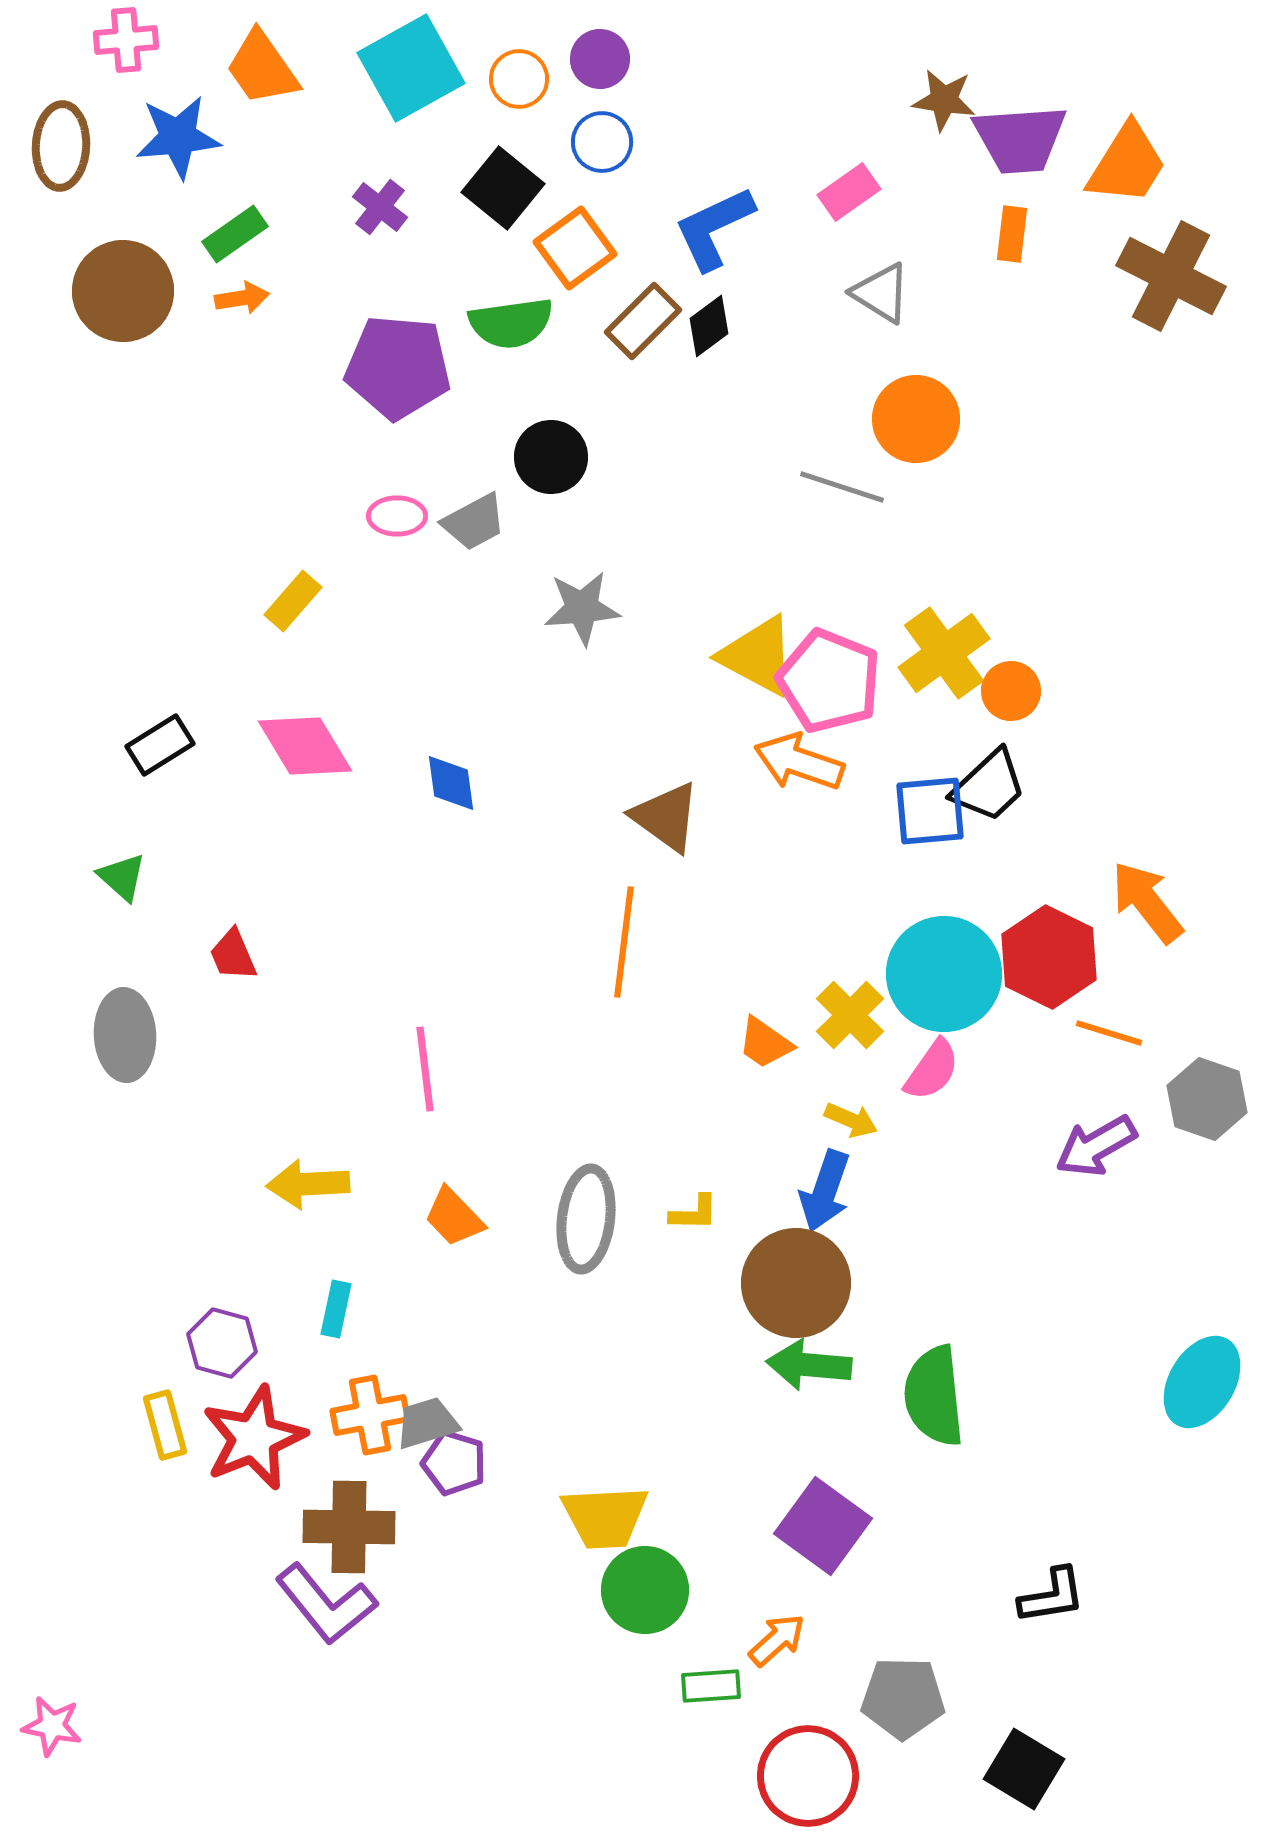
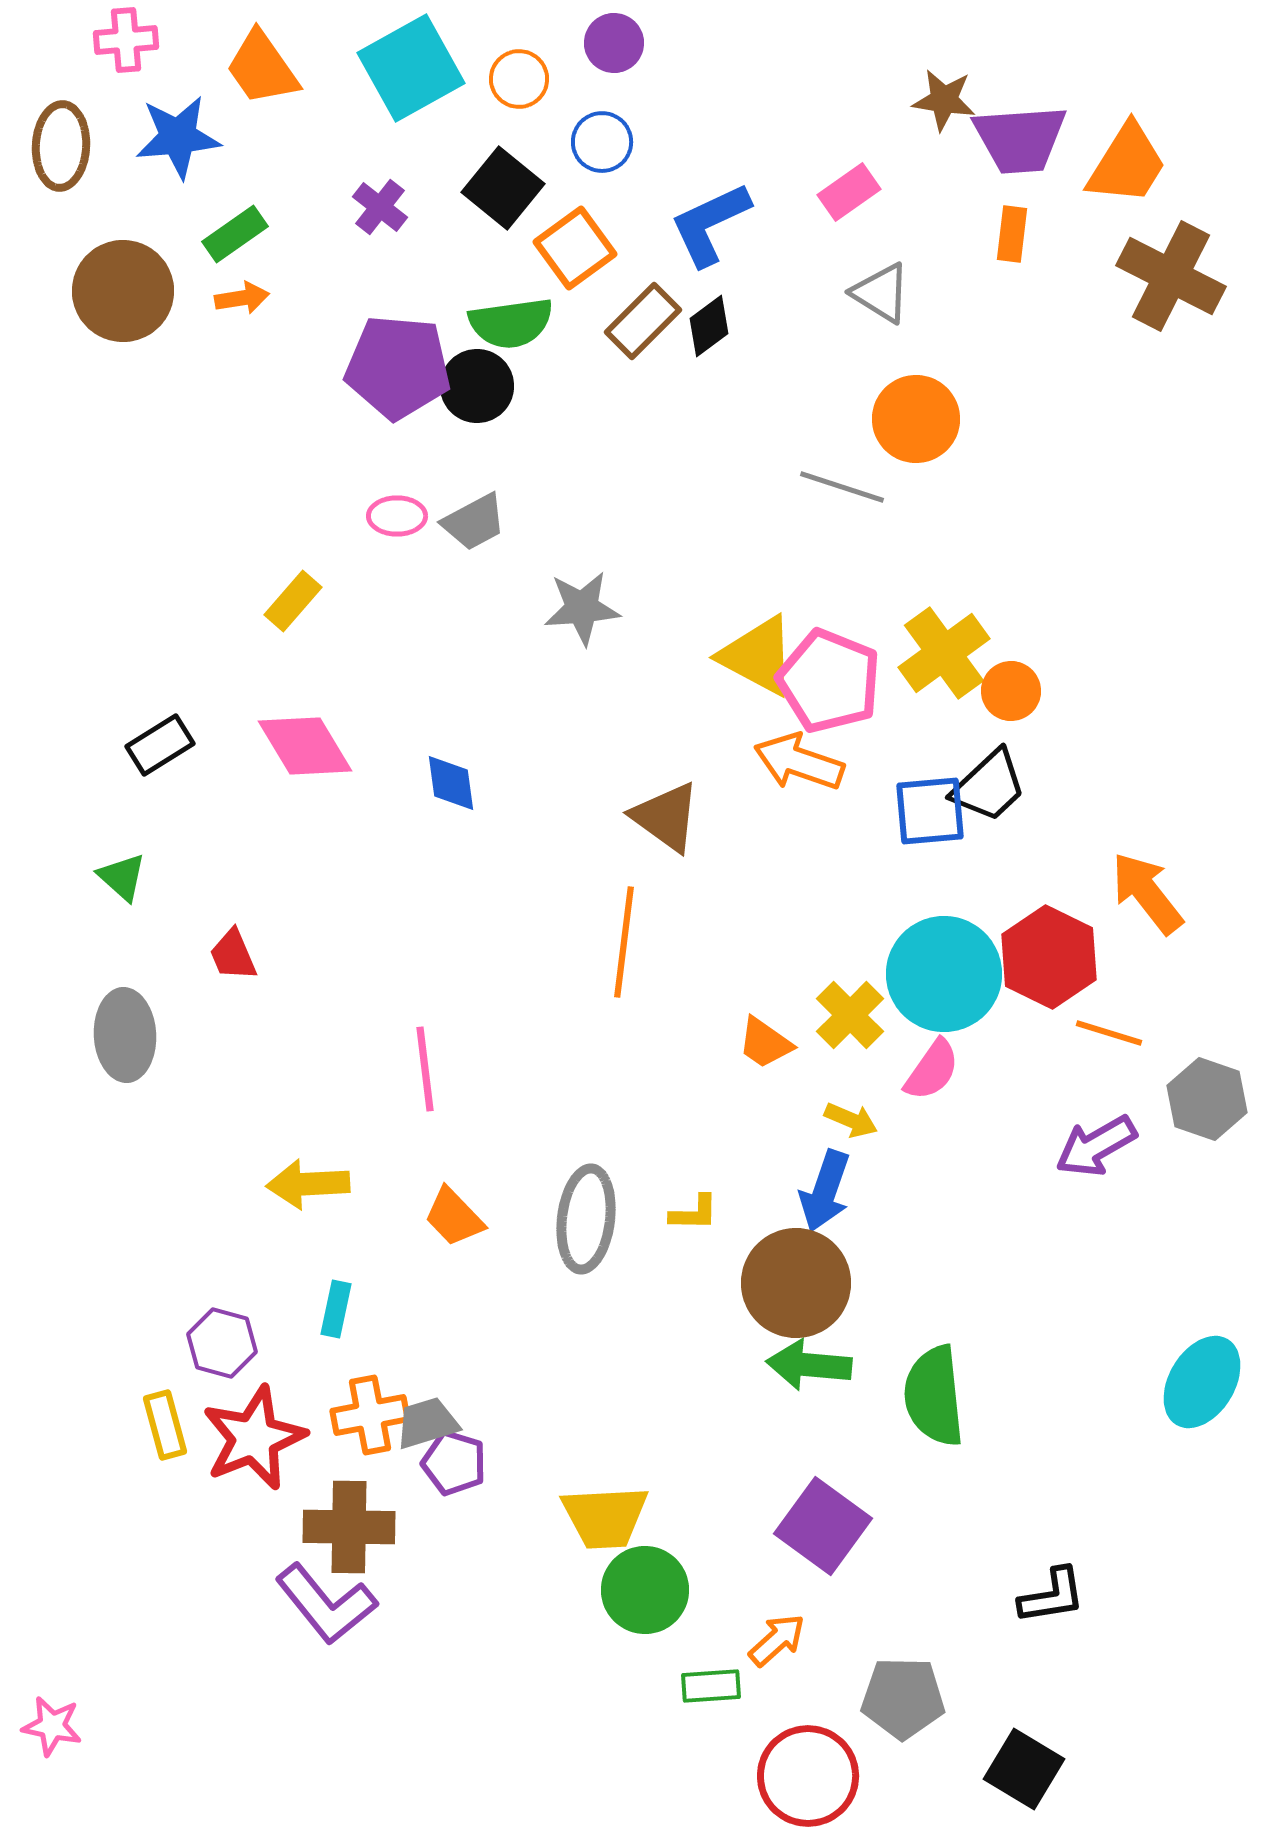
purple circle at (600, 59): moved 14 px right, 16 px up
blue L-shape at (714, 228): moved 4 px left, 4 px up
black circle at (551, 457): moved 74 px left, 71 px up
orange arrow at (1147, 902): moved 9 px up
